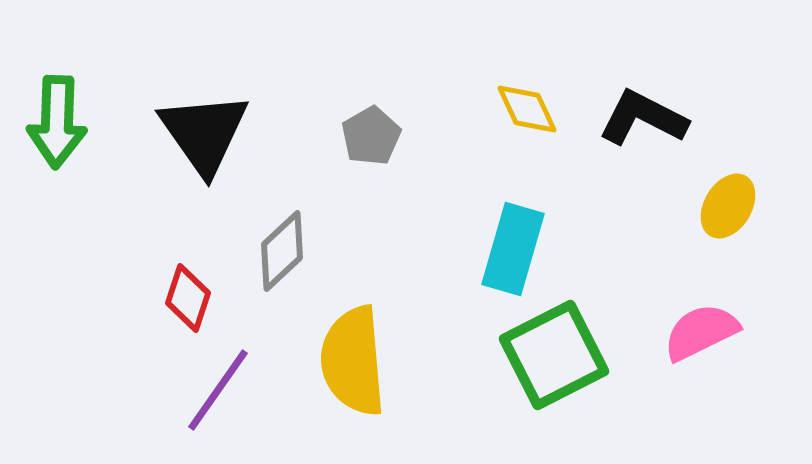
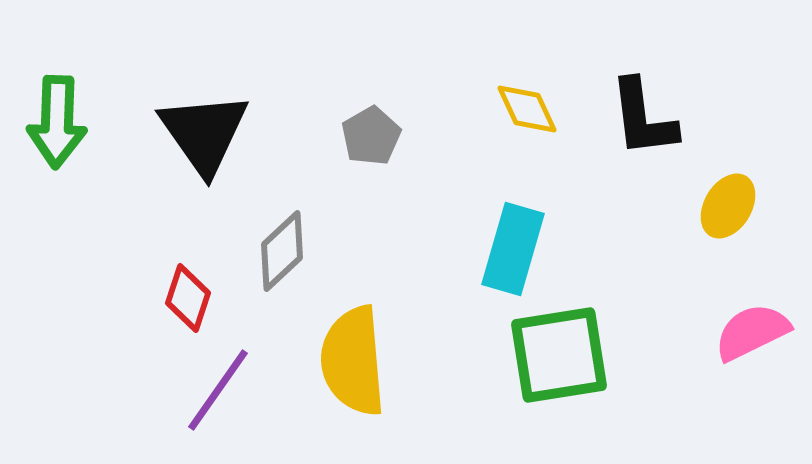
black L-shape: rotated 124 degrees counterclockwise
pink semicircle: moved 51 px right
green square: moved 5 px right; rotated 18 degrees clockwise
